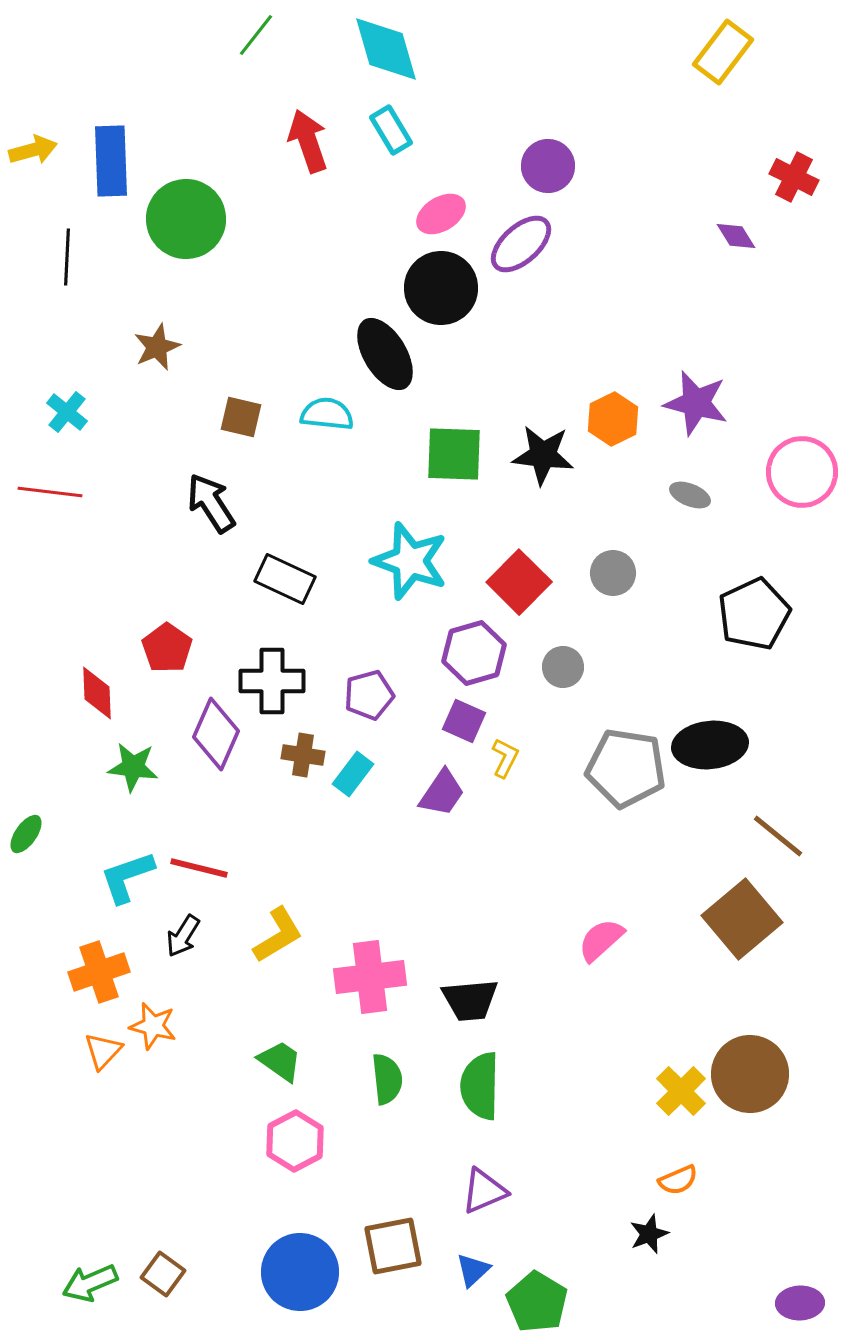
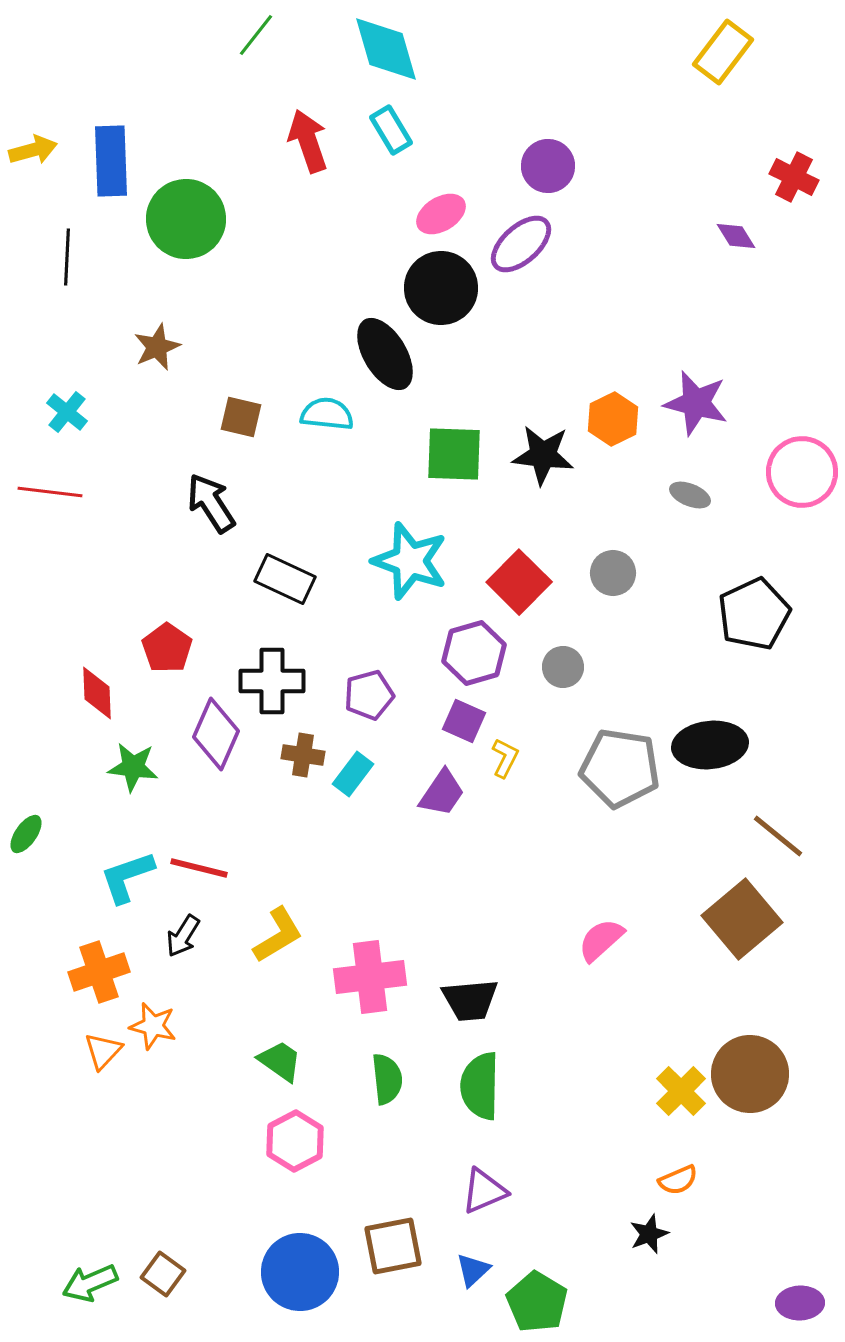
gray pentagon at (626, 768): moved 6 px left
